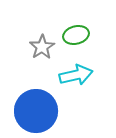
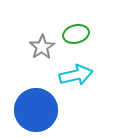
green ellipse: moved 1 px up
blue circle: moved 1 px up
